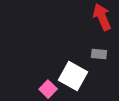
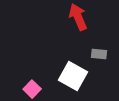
red arrow: moved 24 px left
pink square: moved 16 px left
